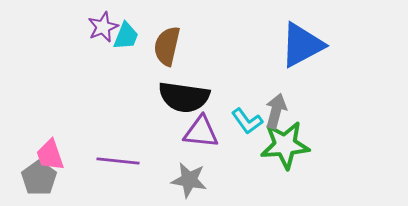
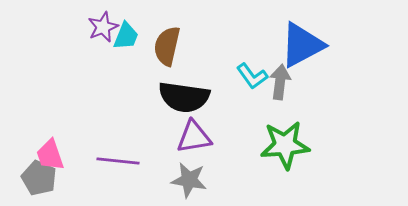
gray arrow: moved 4 px right, 29 px up; rotated 8 degrees counterclockwise
cyan L-shape: moved 5 px right, 45 px up
purple triangle: moved 7 px left, 5 px down; rotated 15 degrees counterclockwise
gray pentagon: rotated 12 degrees counterclockwise
